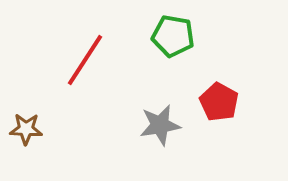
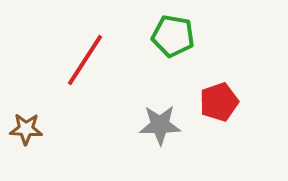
red pentagon: rotated 24 degrees clockwise
gray star: rotated 9 degrees clockwise
